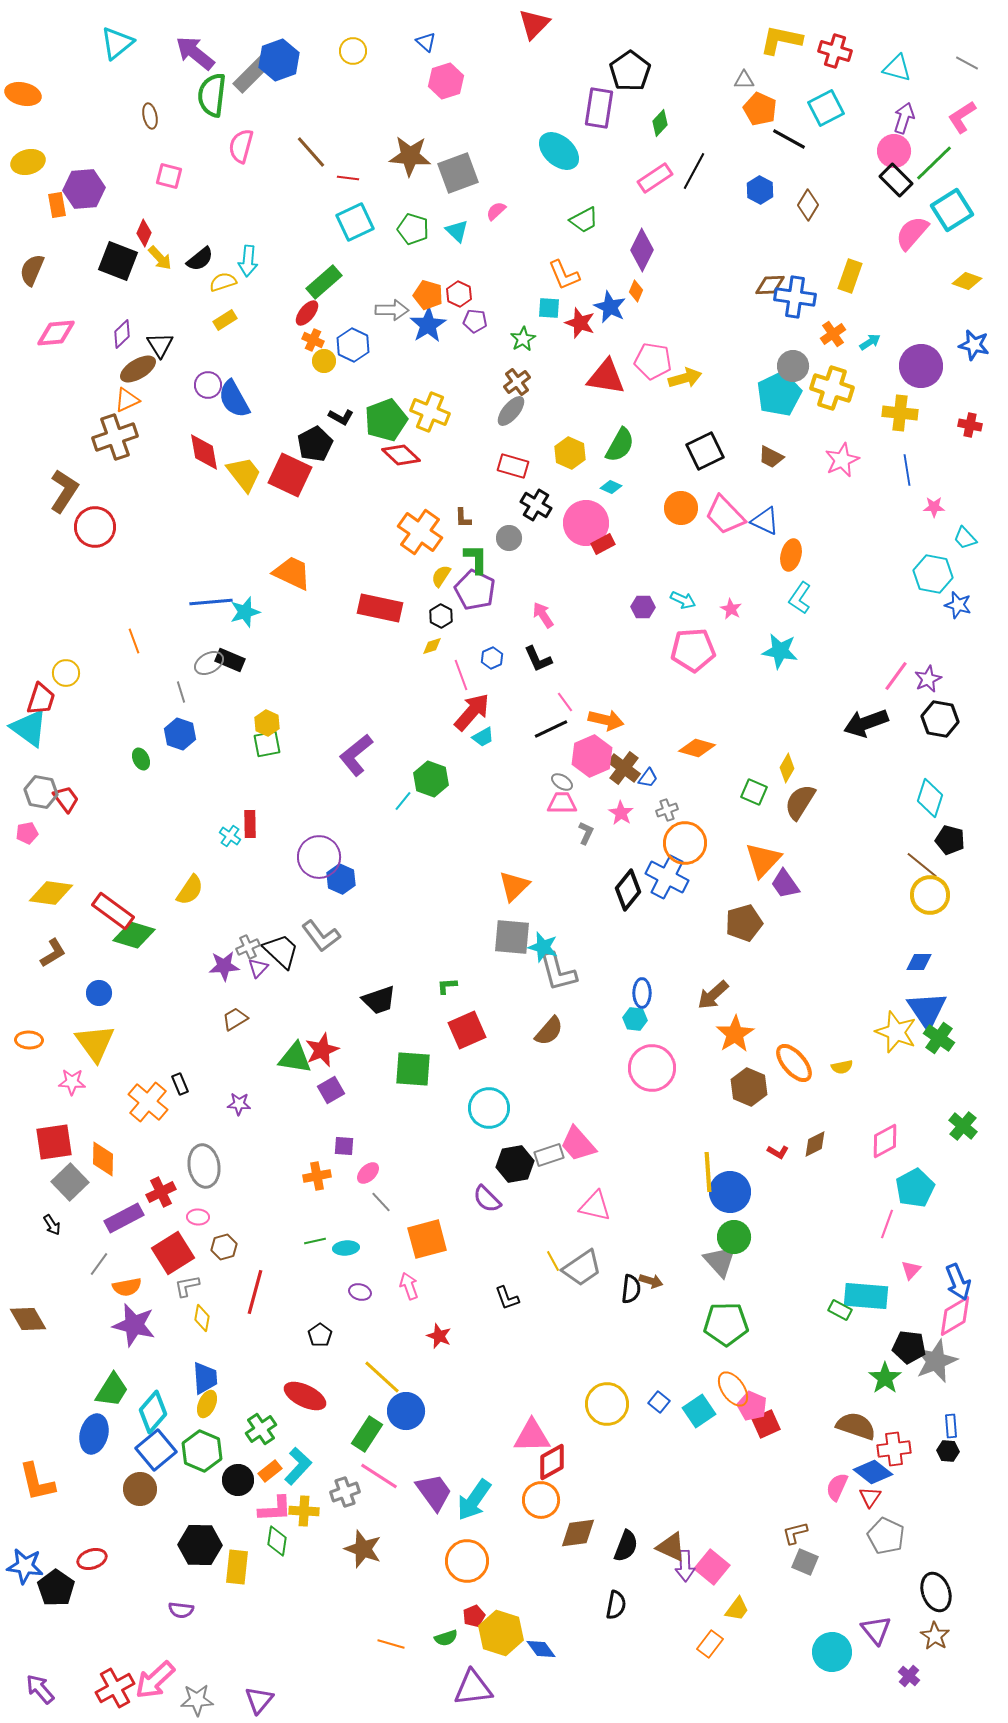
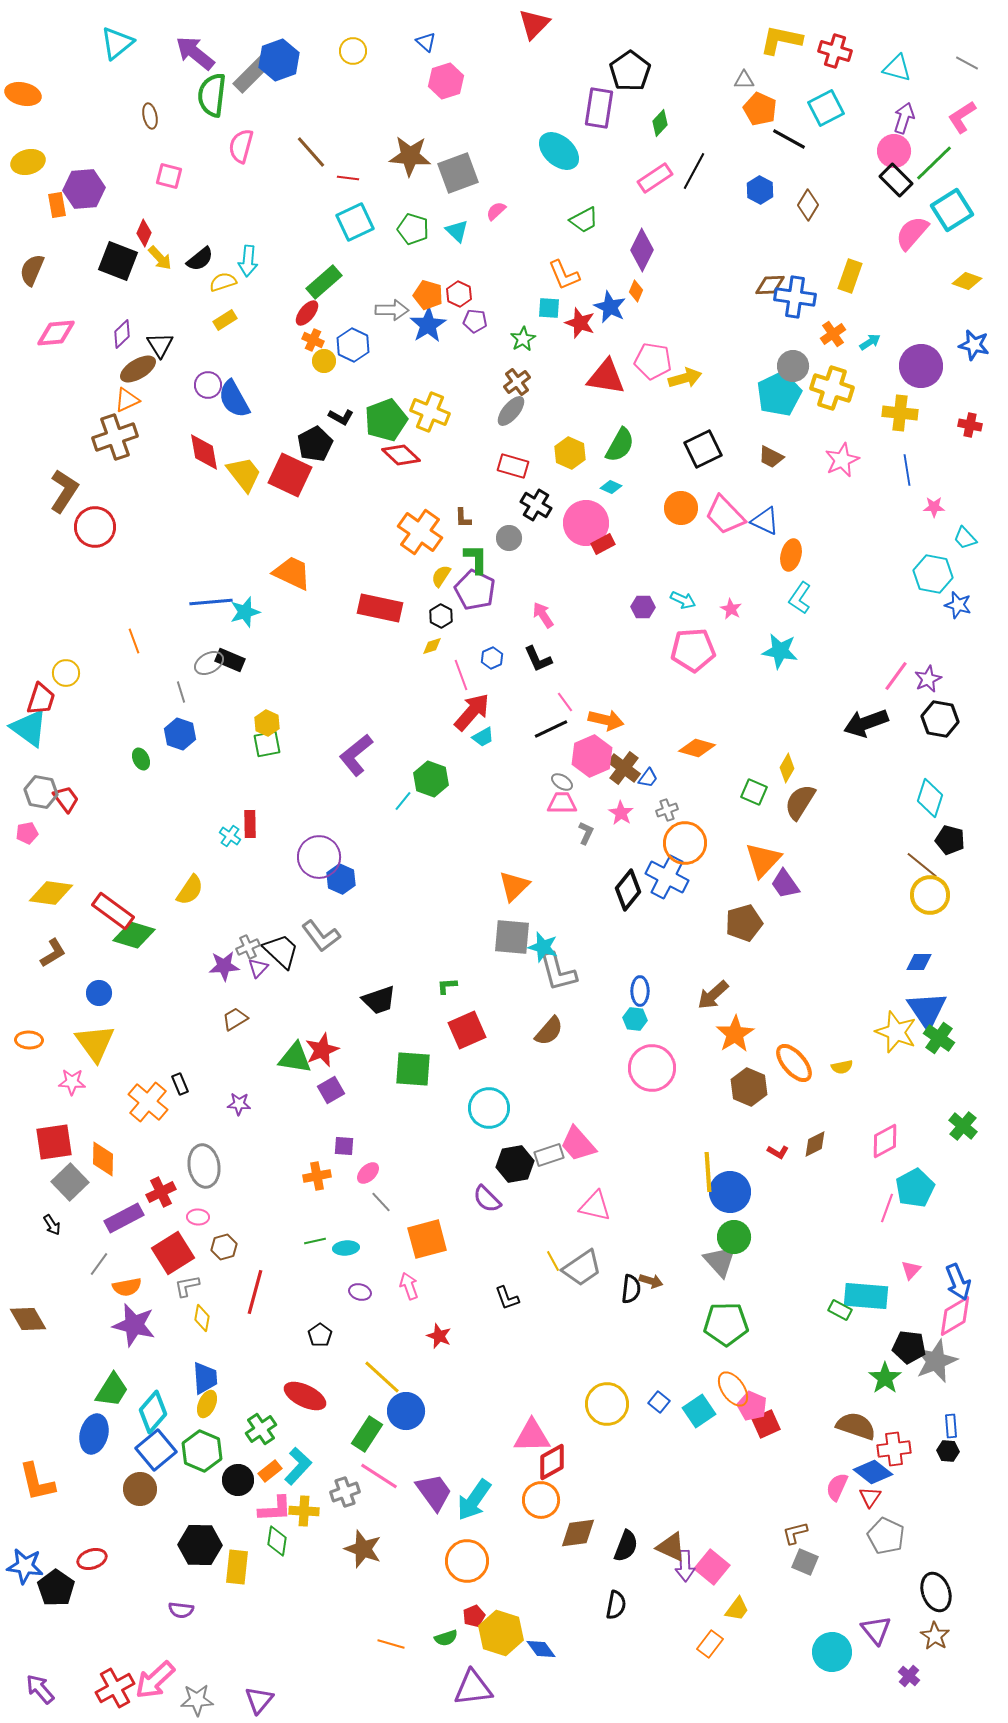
black square at (705, 451): moved 2 px left, 2 px up
blue ellipse at (642, 993): moved 2 px left, 2 px up
pink line at (887, 1224): moved 16 px up
